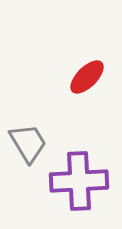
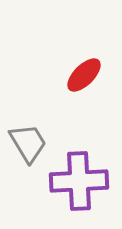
red ellipse: moved 3 px left, 2 px up
